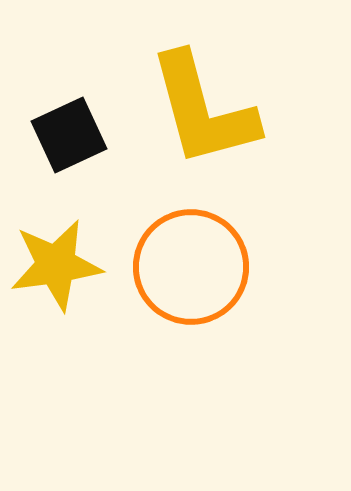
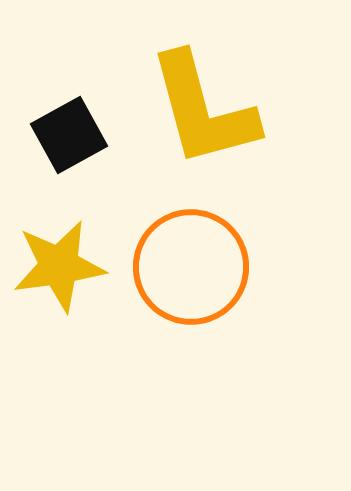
black square: rotated 4 degrees counterclockwise
yellow star: moved 3 px right, 1 px down
